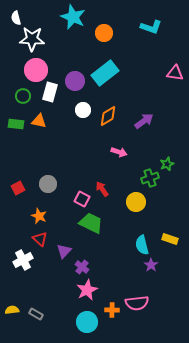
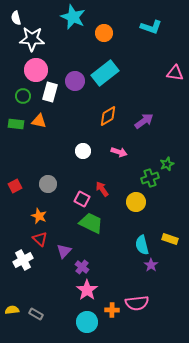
white circle: moved 41 px down
red square: moved 3 px left, 2 px up
pink star: rotated 10 degrees counterclockwise
